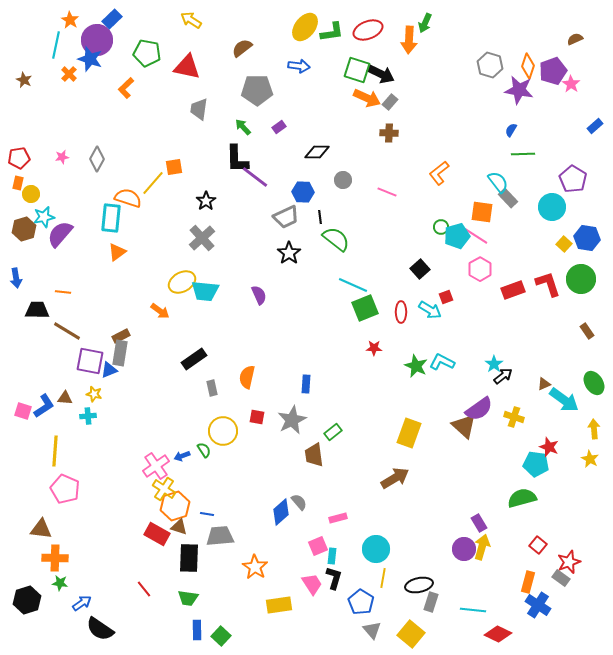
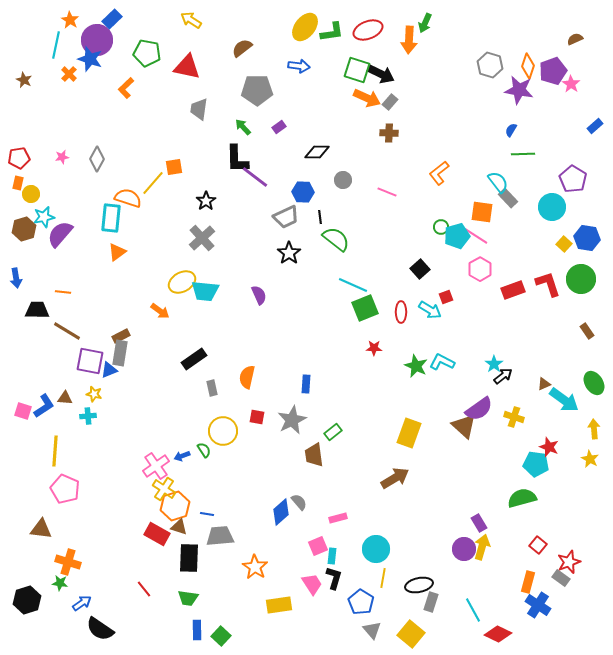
orange cross at (55, 558): moved 13 px right, 4 px down; rotated 15 degrees clockwise
cyan line at (473, 610): rotated 55 degrees clockwise
